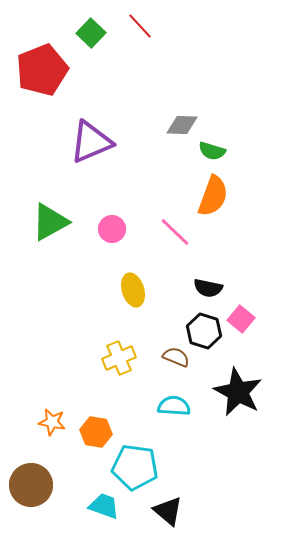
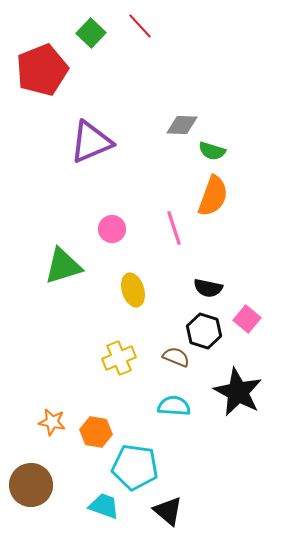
green triangle: moved 13 px right, 44 px down; rotated 12 degrees clockwise
pink line: moved 1 px left, 4 px up; rotated 28 degrees clockwise
pink square: moved 6 px right
